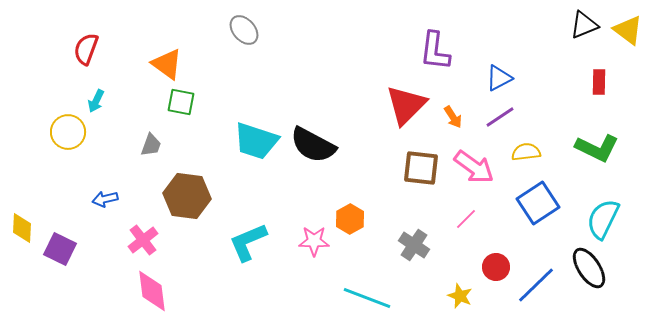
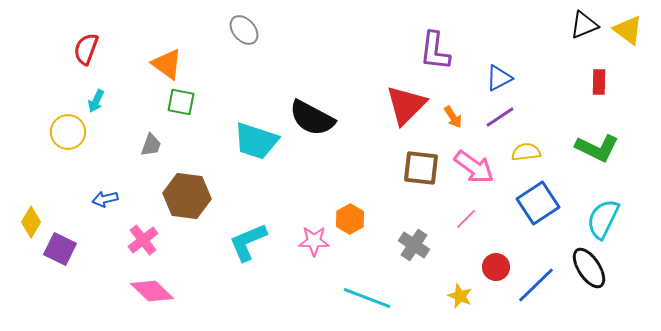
black semicircle: moved 1 px left, 27 px up
yellow diamond: moved 9 px right, 6 px up; rotated 28 degrees clockwise
pink diamond: rotated 39 degrees counterclockwise
